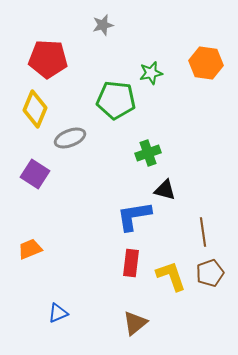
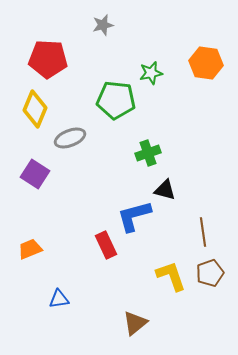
blue L-shape: rotated 6 degrees counterclockwise
red rectangle: moved 25 px left, 18 px up; rotated 32 degrees counterclockwise
blue triangle: moved 1 px right, 14 px up; rotated 15 degrees clockwise
